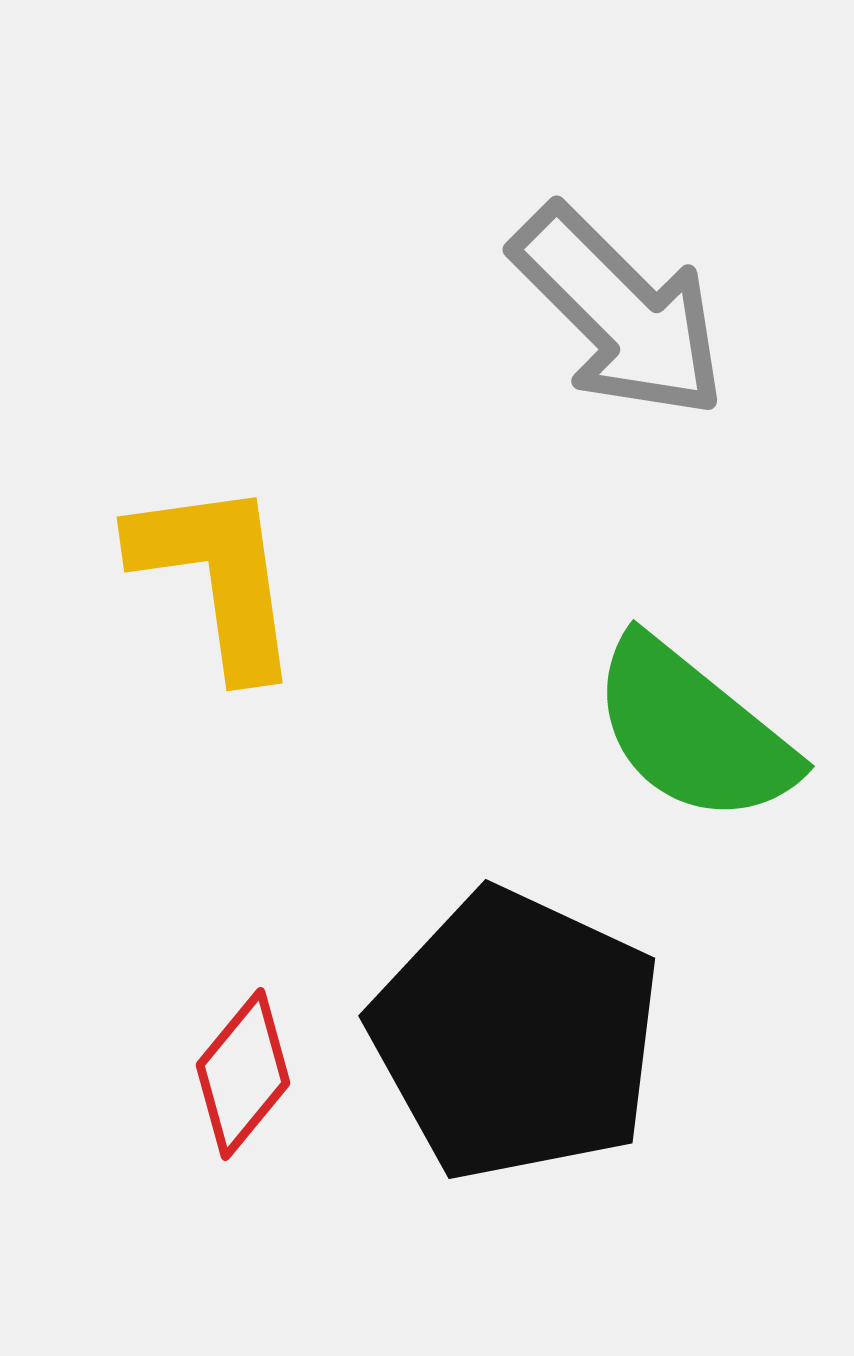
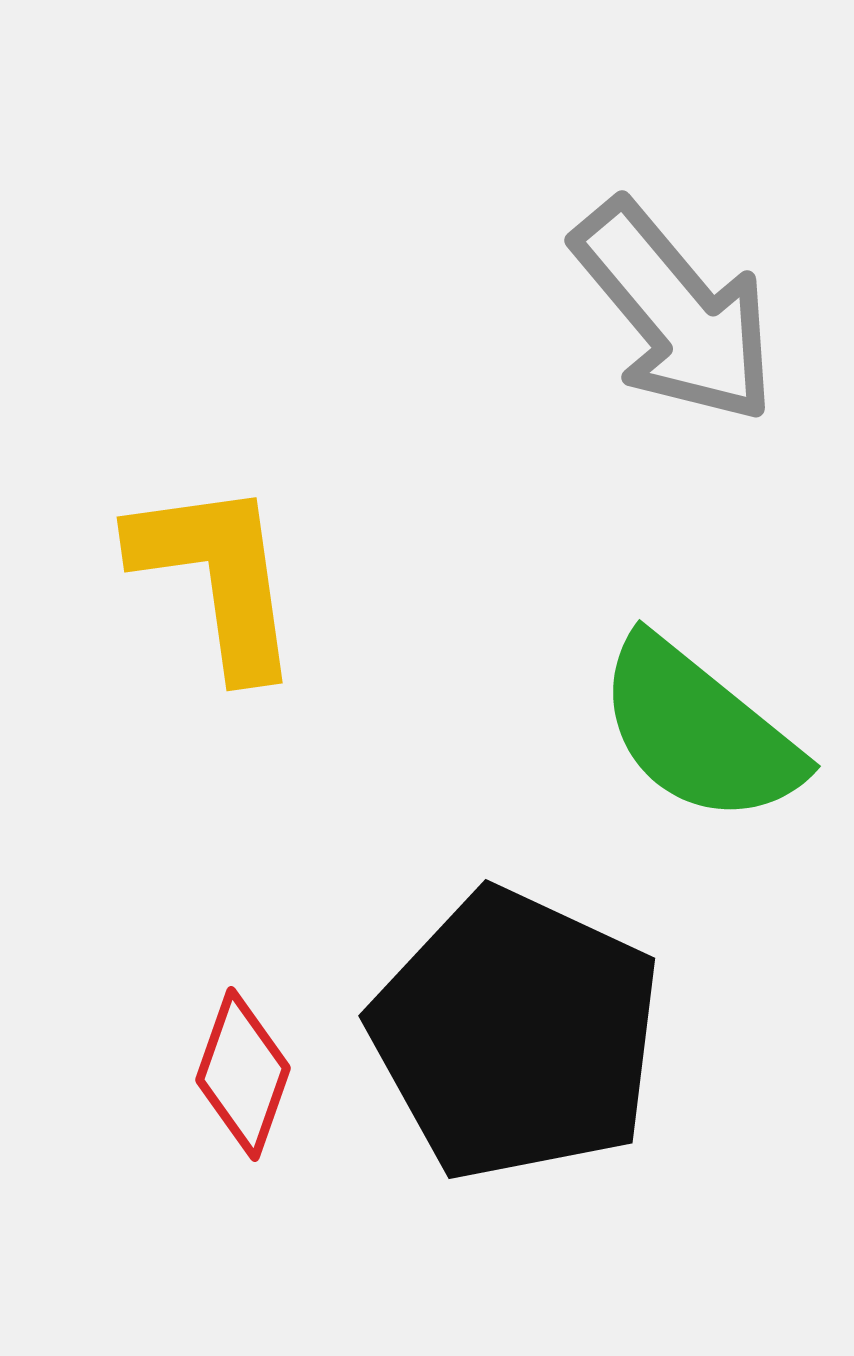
gray arrow: moved 56 px right; rotated 5 degrees clockwise
green semicircle: moved 6 px right
red diamond: rotated 20 degrees counterclockwise
